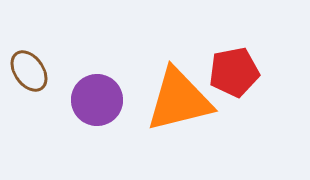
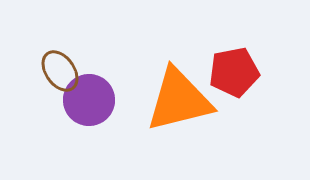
brown ellipse: moved 31 px right
purple circle: moved 8 px left
